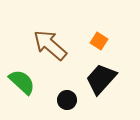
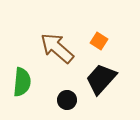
brown arrow: moved 7 px right, 3 px down
green semicircle: rotated 52 degrees clockwise
